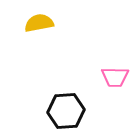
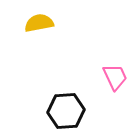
pink trapezoid: rotated 116 degrees counterclockwise
